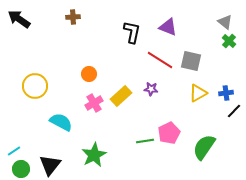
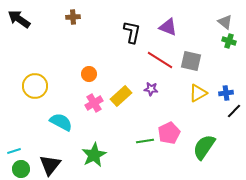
green cross: rotated 24 degrees counterclockwise
cyan line: rotated 16 degrees clockwise
